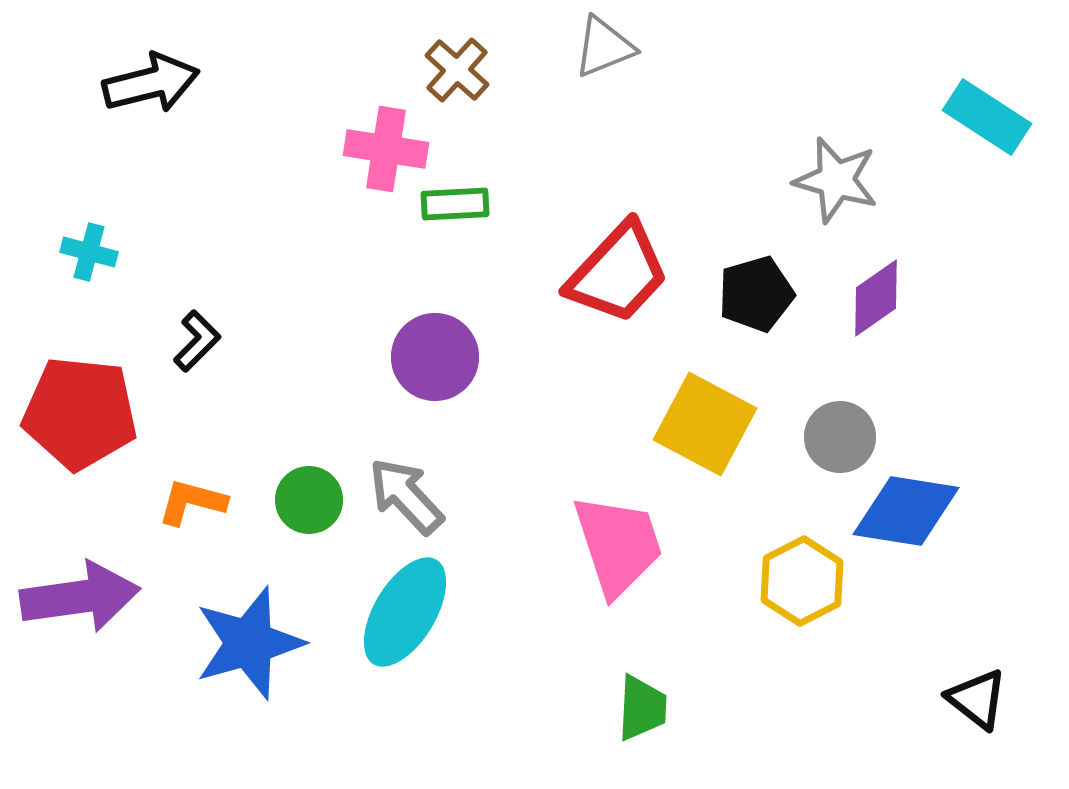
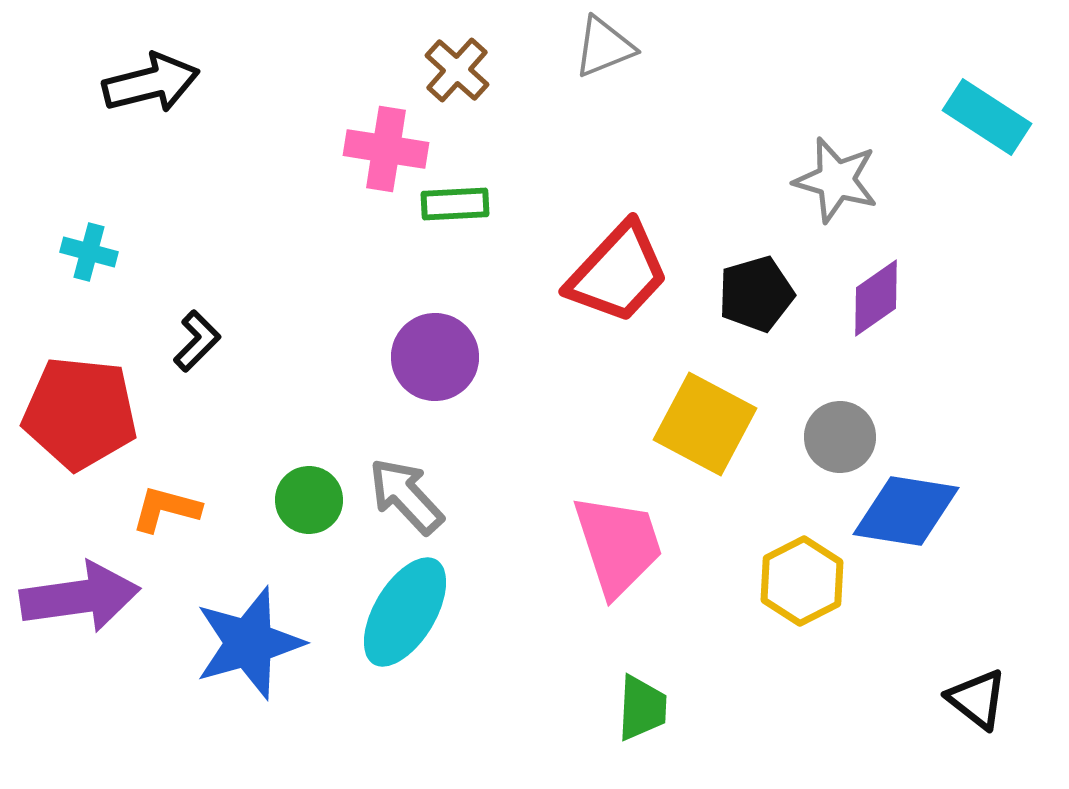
orange L-shape: moved 26 px left, 7 px down
